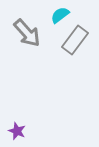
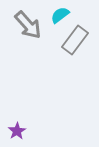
gray arrow: moved 1 px right, 8 px up
purple star: rotated 18 degrees clockwise
